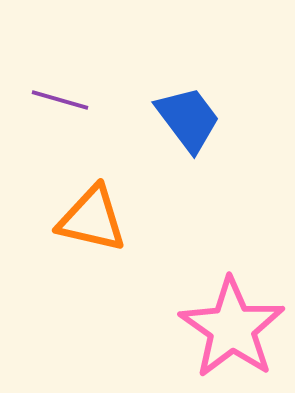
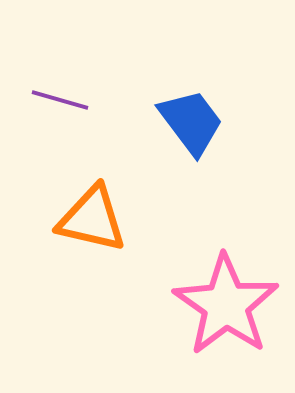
blue trapezoid: moved 3 px right, 3 px down
pink star: moved 6 px left, 23 px up
